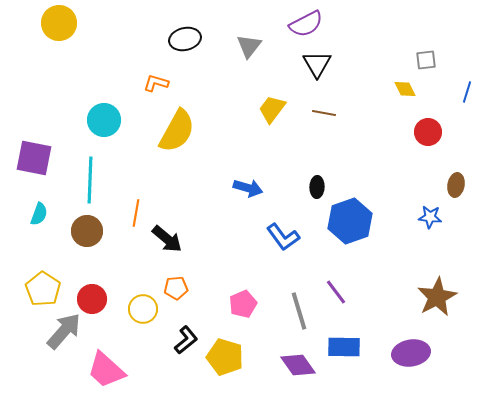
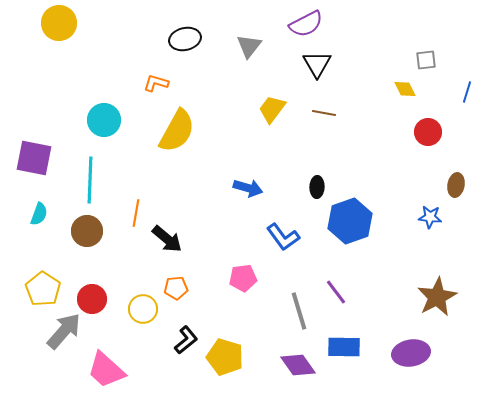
pink pentagon at (243, 304): moved 26 px up; rotated 16 degrees clockwise
